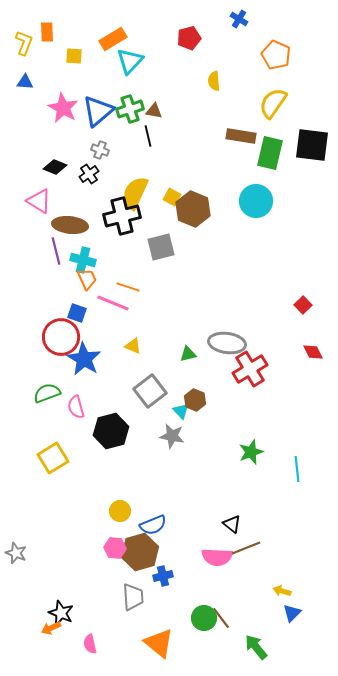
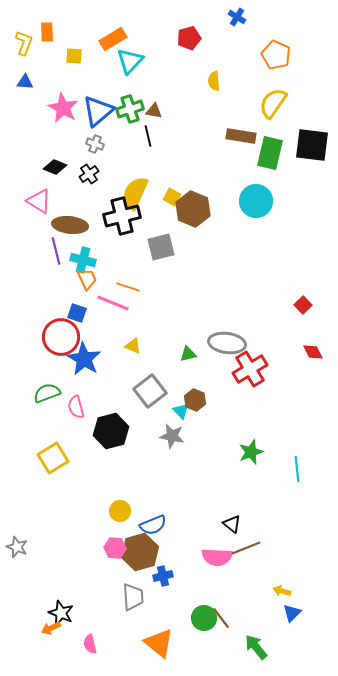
blue cross at (239, 19): moved 2 px left, 2 px up
gray cross at (100, 150): moved 5 px left, 6 px up
gray star at (16, 553): moved 1 px right, 6 px up
